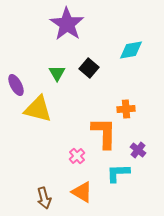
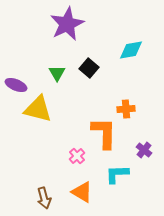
purple star: rotated 12 degrees clockwise
purple ellipse: rotated 40 degrees counterclockwise
purple cross: moved 6 px right
cyan L-shape: moved 1 px left, 1 px down
